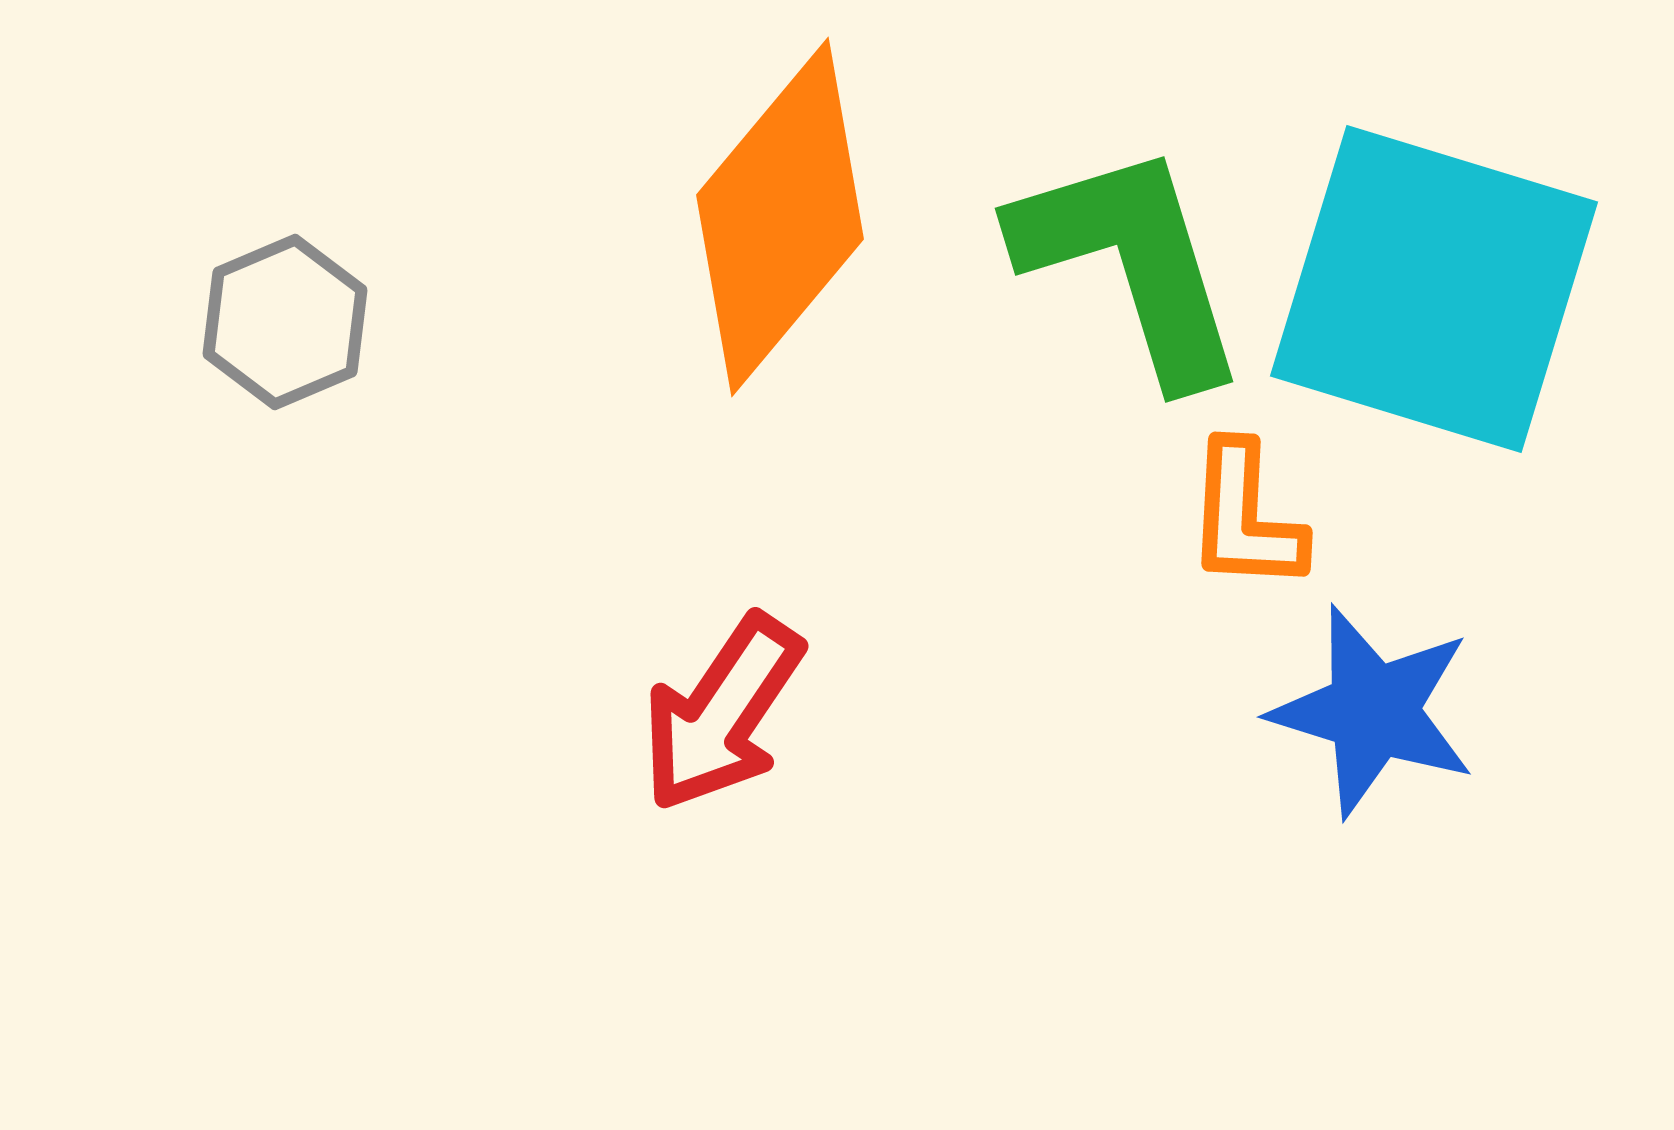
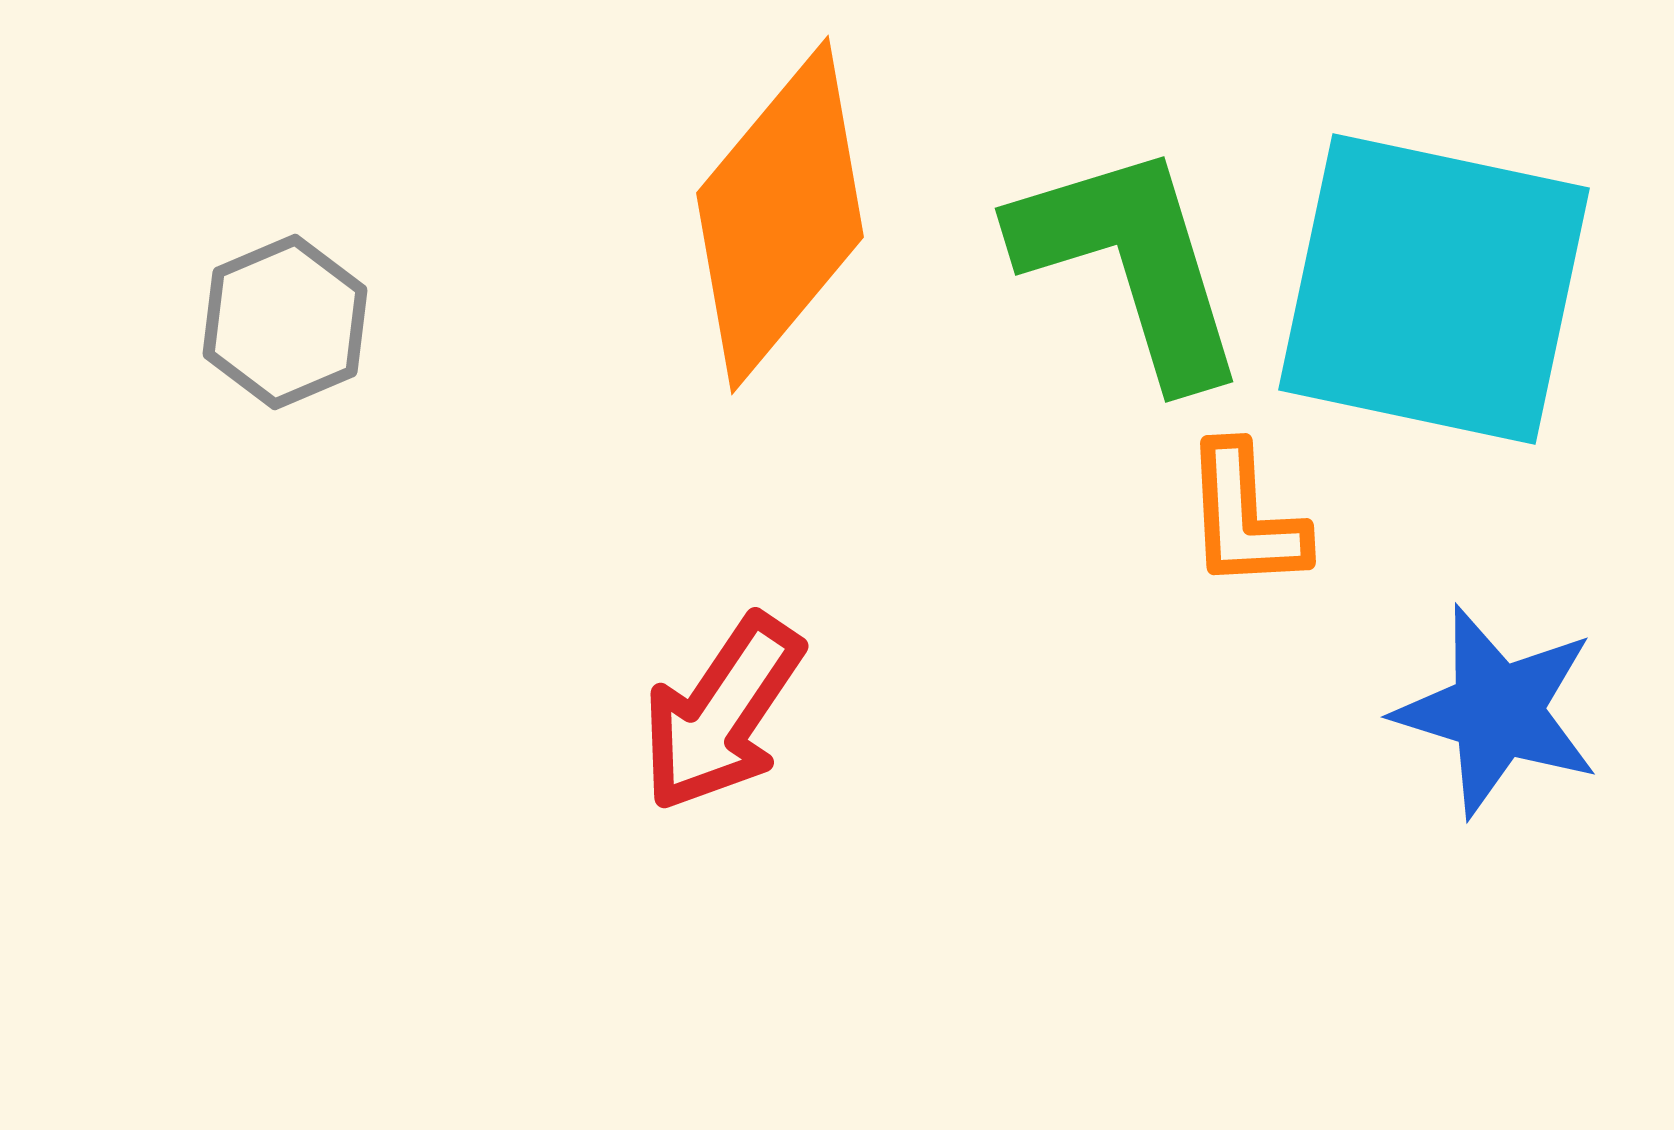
orange diamond: moved 2 px up
cyan square: rotated 5 degrees counterclockwise
orange L-shape: rotated 6 degrees counterclockwise
blue star: moved 124 px right
